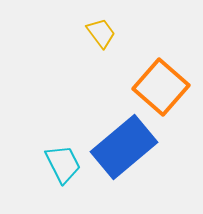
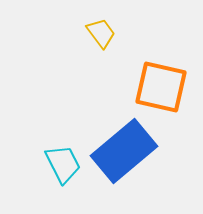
orange square: rotated 28 degrees counterclockwise
blue rectangle: moved 4 px down
